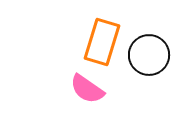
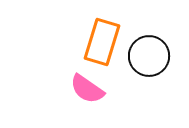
black circle: moved 1 px down
